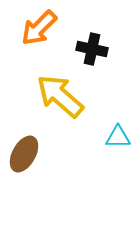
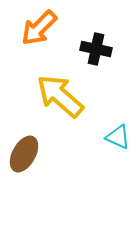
black cross: moved 4 px right
cyan triangle: rotated 24 degrees clockwise
